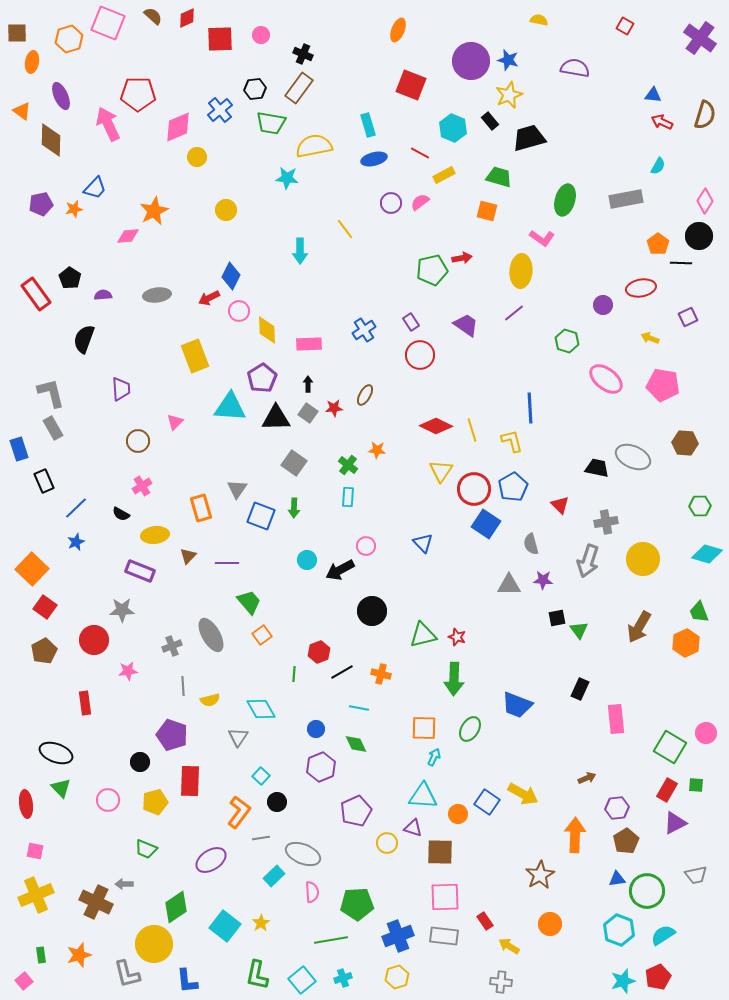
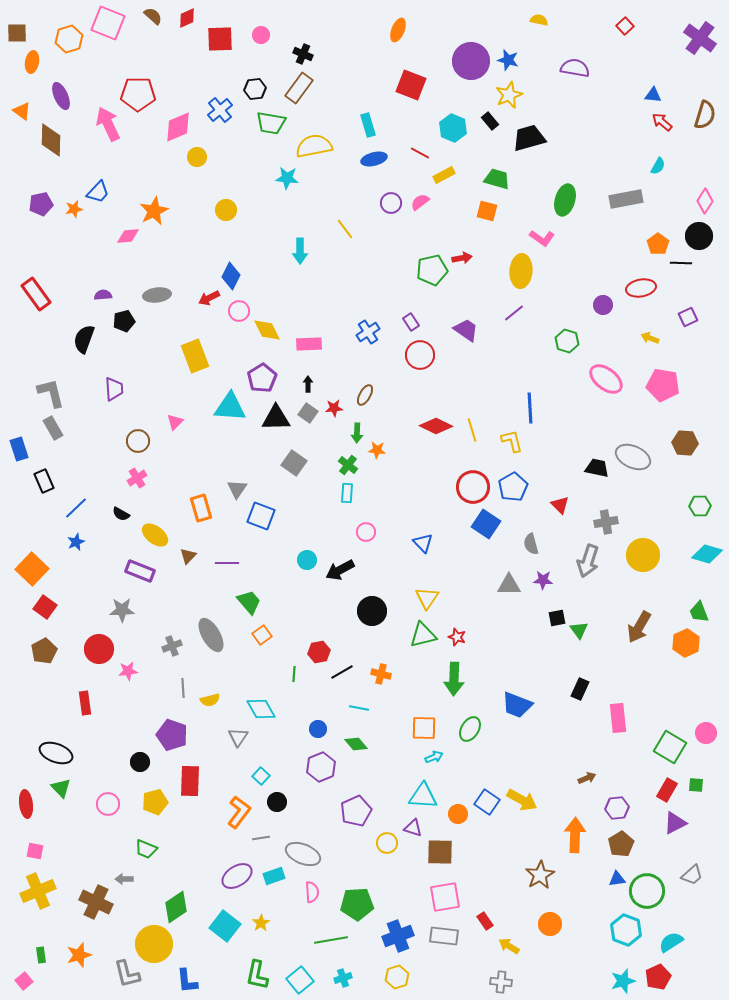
red square at (625, 26): rotated 18 degrees clockwise
red arrow at (662, 122): rotated 15 degrees clockwise
green trapezoid at (499, 177): moved 2 px left, 2 px down
blue trapezoid at (95, 188): moved 3 px right, 4 px down
black pentagon at (70, 278): moved 54 px right, 43 px down; rotated 25 degrees clockwise
purple trapezoid at (466, 325): moved 5 px down
yellow diamond at (267, 330): rotated 24 degrees counterclockwise
blue cross at (364, 330): moved 4 px right, 2 px down
purple trapezoid at (121, 389): moved 7 px left
yellow triangle at (441, 471): moved 14 px left, 127 px down
pink cross at (142, 486): moved 5 px left, 8 px up
red circle at (474, 489): moved 1 px left, 2 px up
cyan rectangle at (348, 497): moved 1 px left, 4 px up
green arrow at (294, 508): moved 63 px right, 75 px up
yellow ellipse at (155, 535): rotated 44 degrees clockwise
pink circle at (366, 546): moved 14 px up
yellow circle at (643, 559): moved 4 px up
red circle at (94, 640): moved 5 px right, 9 px down
red hexagon at (319, 652): rotated 10 degrees clockwise
gray line at (183, 686): moved 2 px down
pink rectangle at (616, 719): moved 2 px right, 1 px up
blue circle at (316, 729): moved 2 px right
green diamond at (356, 744): rotated 15 degrees counterclockwise
cyan arrow at (434, 757): rotated 42 degrees clockwise
yellow arrow at (523, 794): moved 1 px left, 6 px down
pink circle at (108, 800): moved 4 px down
brown pentagon at (626, 841): moved 5 px left, 3 px down
purple ellipse at (211, 860): moved 26 px right, 16 px down
gray trapezoid at (696, 875): moved 4 px left; rotated 30 degrees counterclockwise
cyan rectangle at (274, 876): rotated 25 degrees clockwise
gray arrow at (124, 884): moved 5 px up
yellow cross at (36, 895): moved 2 px right, 4 px up
pink square at (445, 897): rotated 8 degrees counterclockwise
cyan hexagon at (619, 930): moved 7 px right
cyan semicircle at (663, 935): moved 8 px right, 7 px down
cyan square at (302, 980): moved 2 px left
